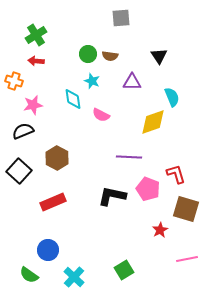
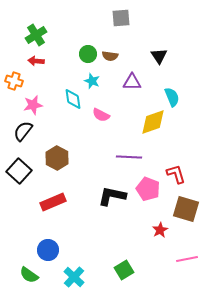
black semicircle: rotated 30 degrees counterclockwise
